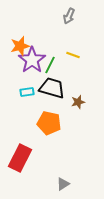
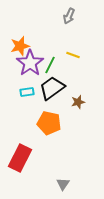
purple star: moved 2 px left, 3 px down
black trapezoid: rotated 52 degrees counterclockwise
gray triangle: rotated 24 degrees counterclockwise
